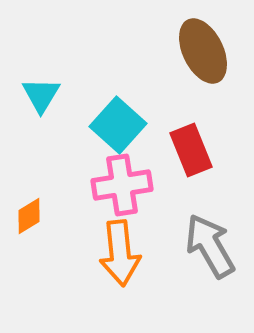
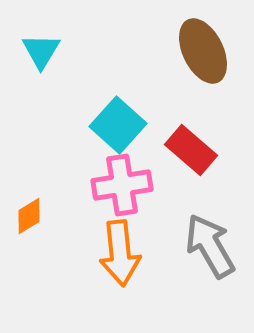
cyan triangle: moved 44 px up
red rectangle: rotated 27 degrees counterclockwise
